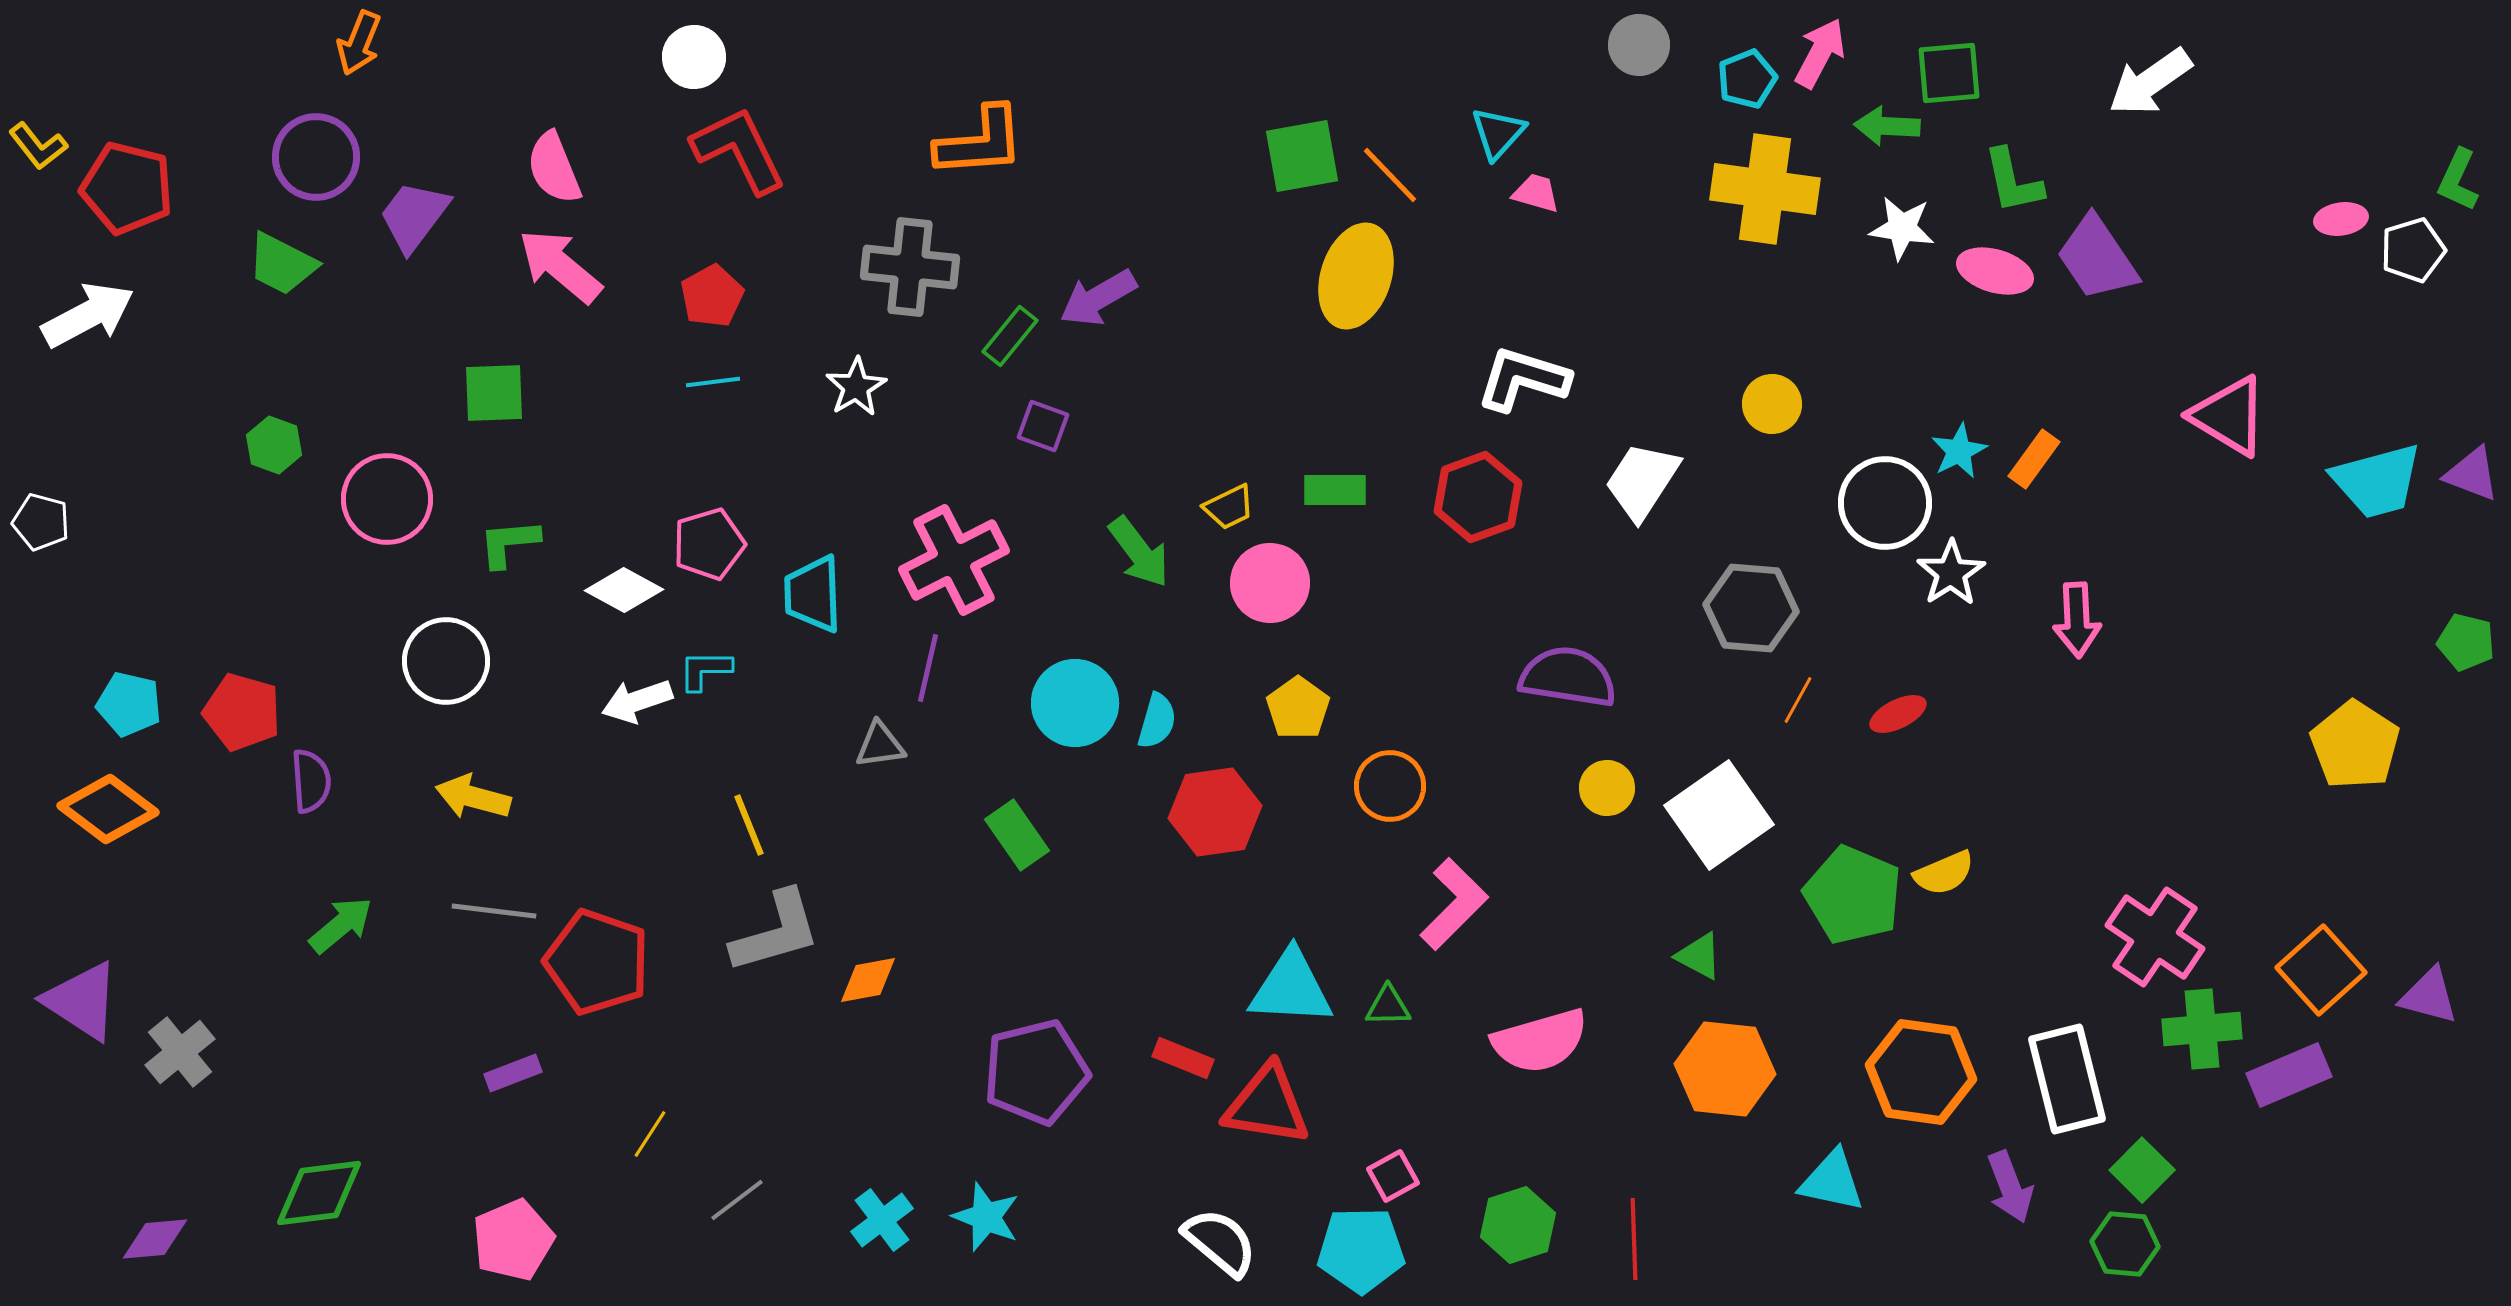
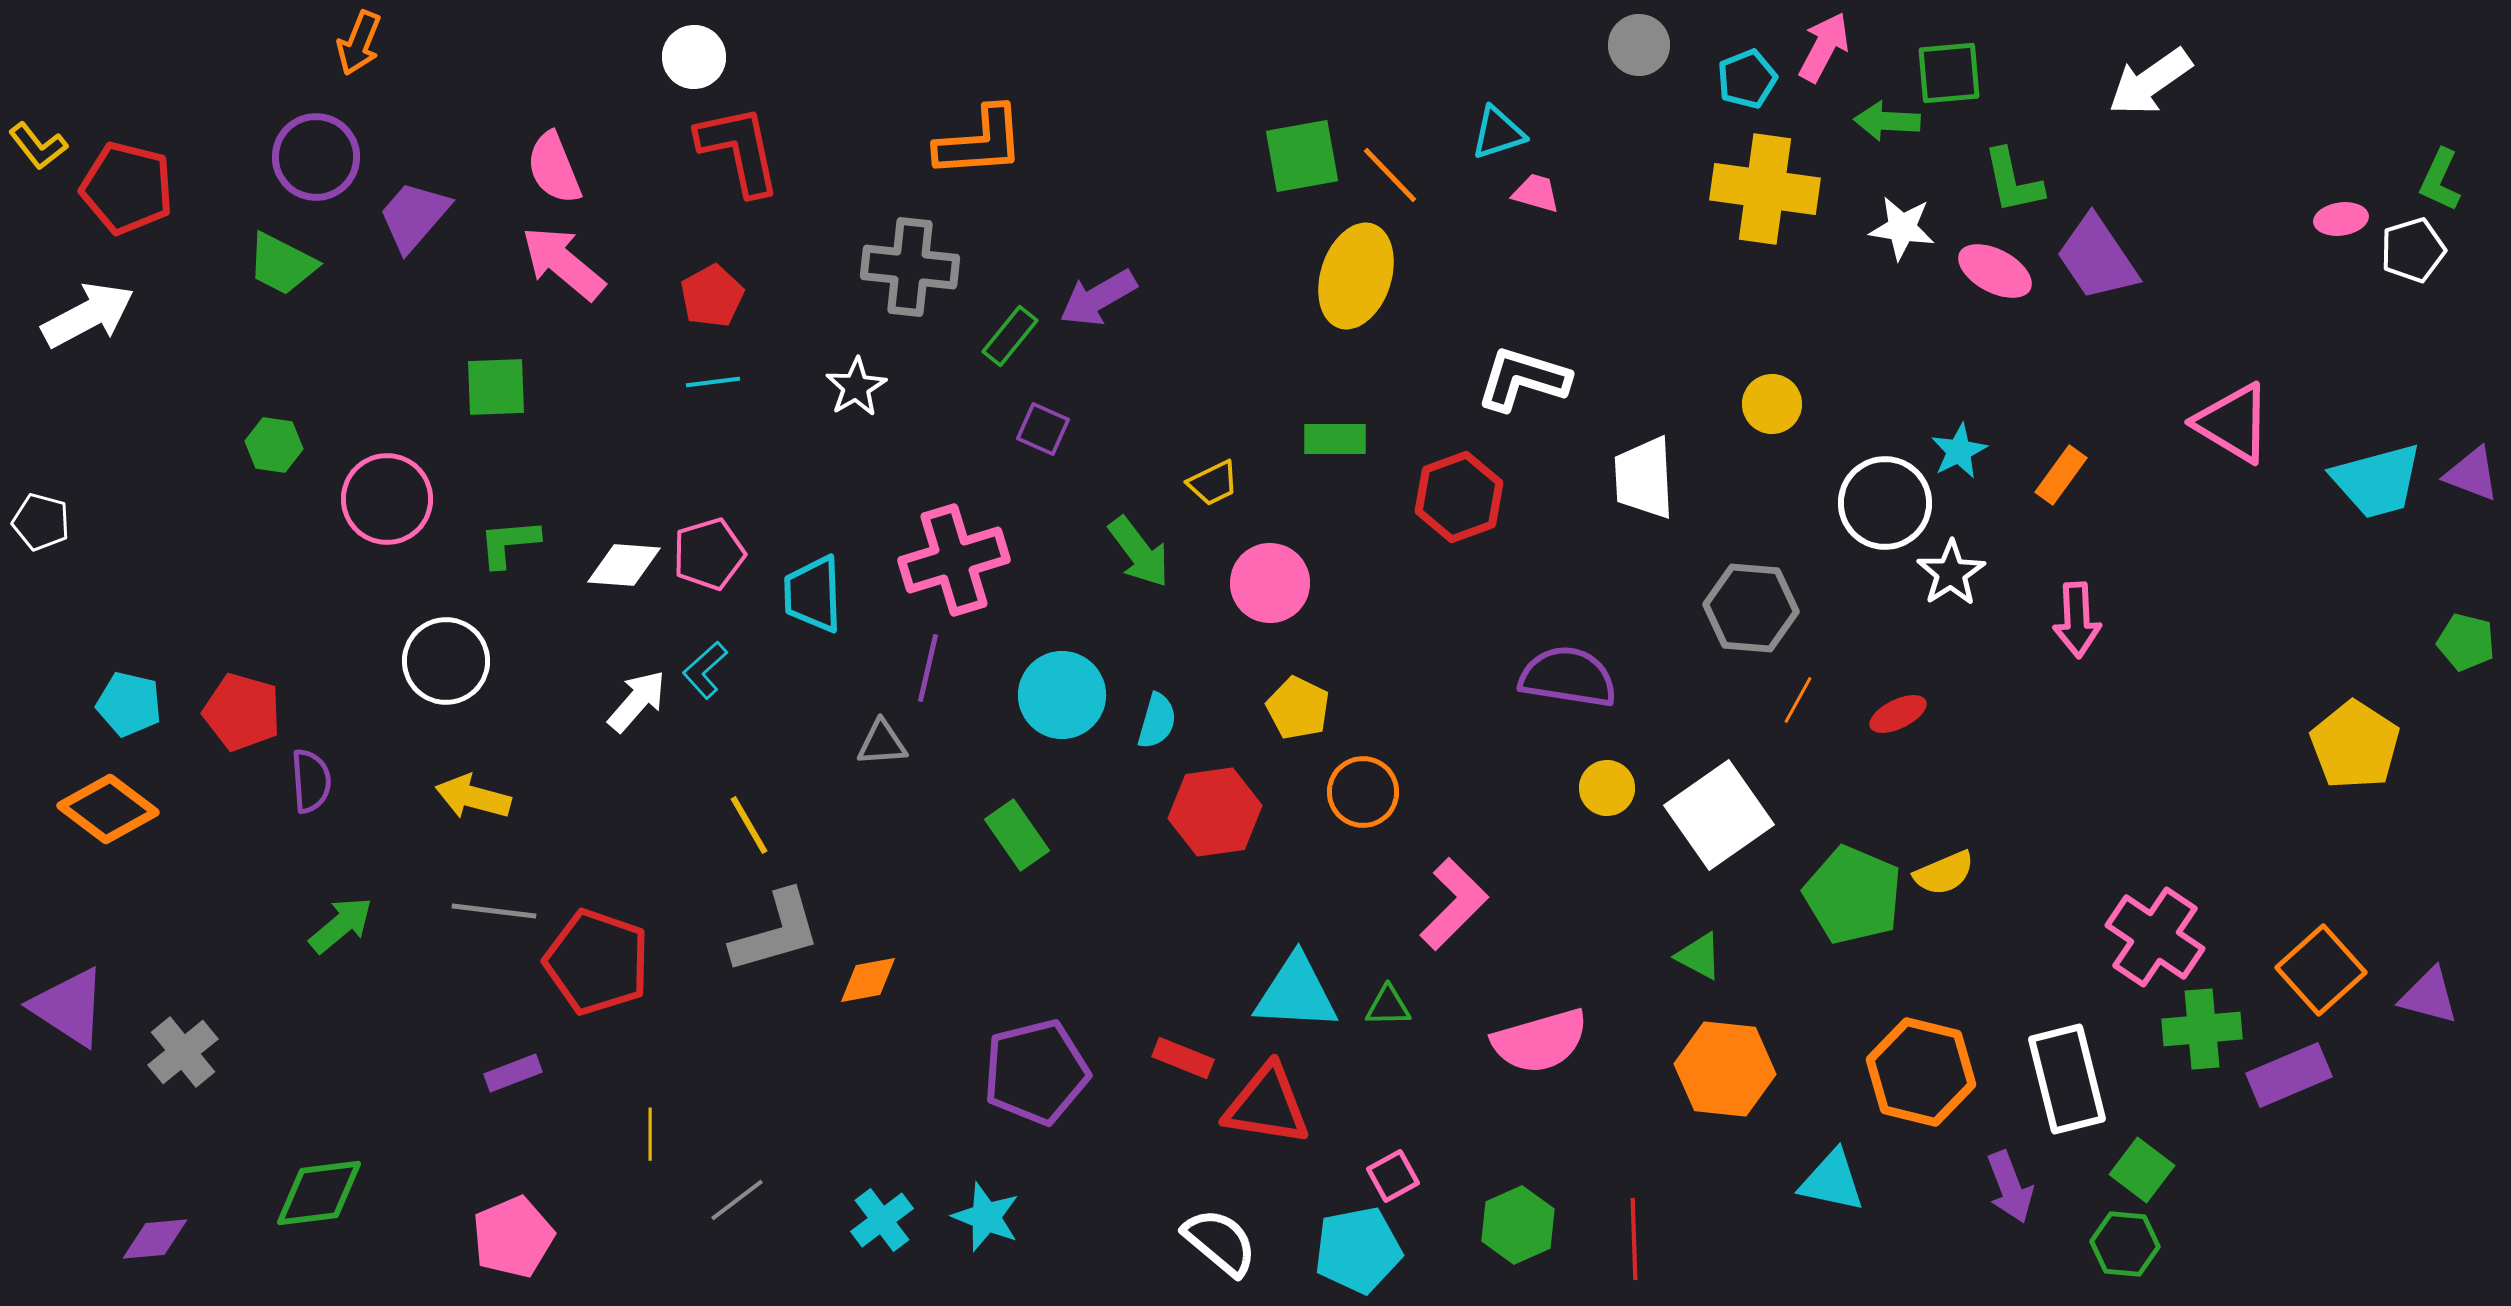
pink arrow at (1820, 53): moved 4 px right, 6 px up
green arrow at (1887, 126): moved 5 px up
cyan triangle at (1498, 133): rotated 30 degrees clockwise
red L-shape at (739, 150): rotated 14 degrees clockwise
green L-shape at (2458, 180): moved 18 px left
purple trapezoid at (414, 216): rotated 4 degrees clockwise
pink arrow at (560, 266): moved 3 px right, 3 px up
pink ellipse at (1995, 271): rotated 12 degrees clockwise
green square at (494, 393): moved 2 px right, 6 px up
pink triangle at (2229, 416): moved 4 px right, 7 px down
purple square at (1043, 426): moved 3 px down; rotated 4 degrees clockwise
green hexagon at (274, 445): rotated 12 degrees counterclockwise
orange rectangle at (2034, 459): moved 27 px right, 16 px down
white trapezoid at (1642, 481): moved 2 px right, 3 px up; rotated 36 degrees counterclockwise
green rectangle at (1335, 490): moved 51 px up
red hexagon at (1478, 497): moved 19 px left
yellow trapezoid at (1229, 507): moved 16 px left, 24 px up
pink pentagon at (709, 544): moved 10 px down
pink cross at (954, 560): rotated 10 degrees clockwise
white diamond at (624, 590): moved 25 px up; rotated 24 degrees counterclockwise
cyan L-shape at (705, 670): rotated 42 degrees counterclockwise
white arrow at (637, 701): rotated 150 degrees clockwise
cyan circle at (1075, 703): moved 13 px left, 8 px up
yellow pentagon at (1298, 708): rotated 10 degrees counterclockwise
gray triangle at (880, 745): moved 2 px right, 2 px up; rotated 4 degrees clockwise
orange circle at (1390, 786): moved 27 px left, 6 px down
yellow line at (749, 825): rotated 8 degrees counterclockwise
cyan triangle at (1291, 988): moved 5 px right, 5 px down
purple triangle at (82, 1001): moved 13 px left, 6 px down
gray cross at (180, 1052): moved 3 px right
orange hexagon at (1921, 1072): rotated 6 degrees clockwise
yellow line at (650, 1134): rotated 33 degrees counterclockwise
green square at (2142, 1170): rotated 8 degrees counterclockwise
green hexagon at (1518, 1225): rotated 6 degrees counterclockwise
pink pentagon at (513, 1240): moved 3 px up
cyan pentagon at (1361, 1250): moved 3 px left; rotated 10 degrees counterclockwise
